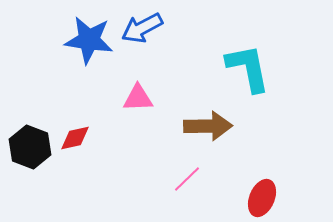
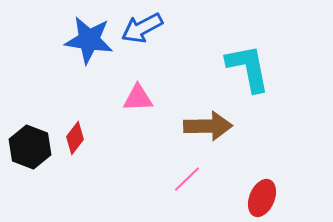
red diamond: rotated 40 degrees counterclockwise
